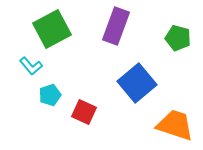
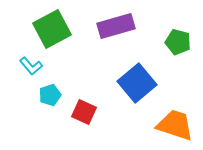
purple rectangle: rotated 54 degrees clockwise
green pentagon: moved 4 px down
